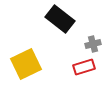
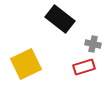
gray cross: rotated 28 degrees clockwise
